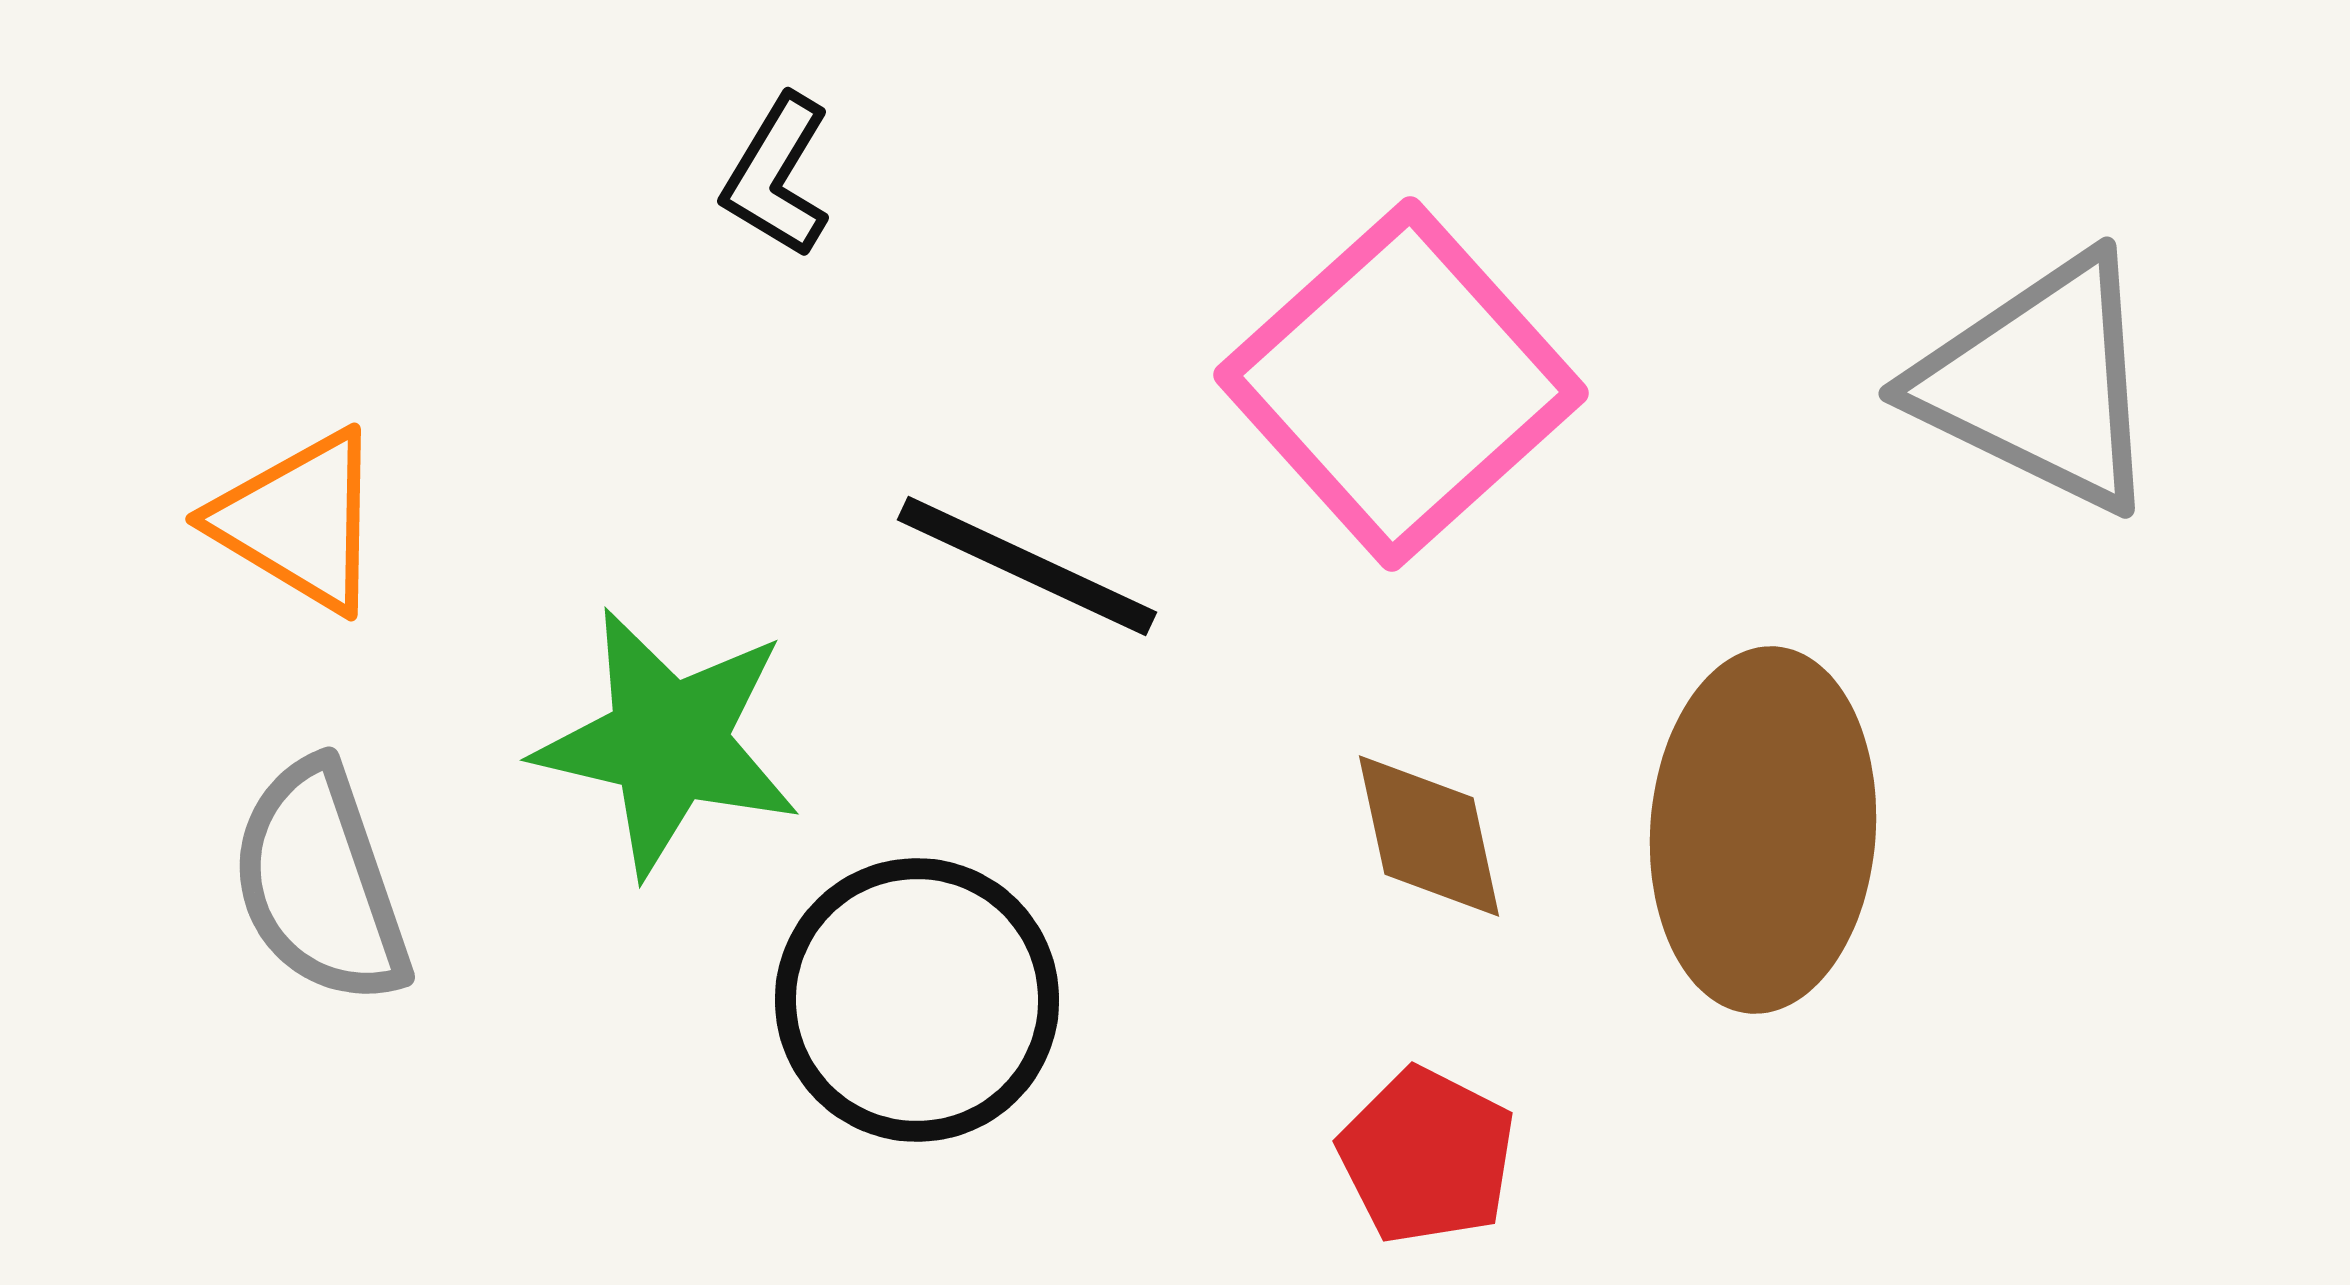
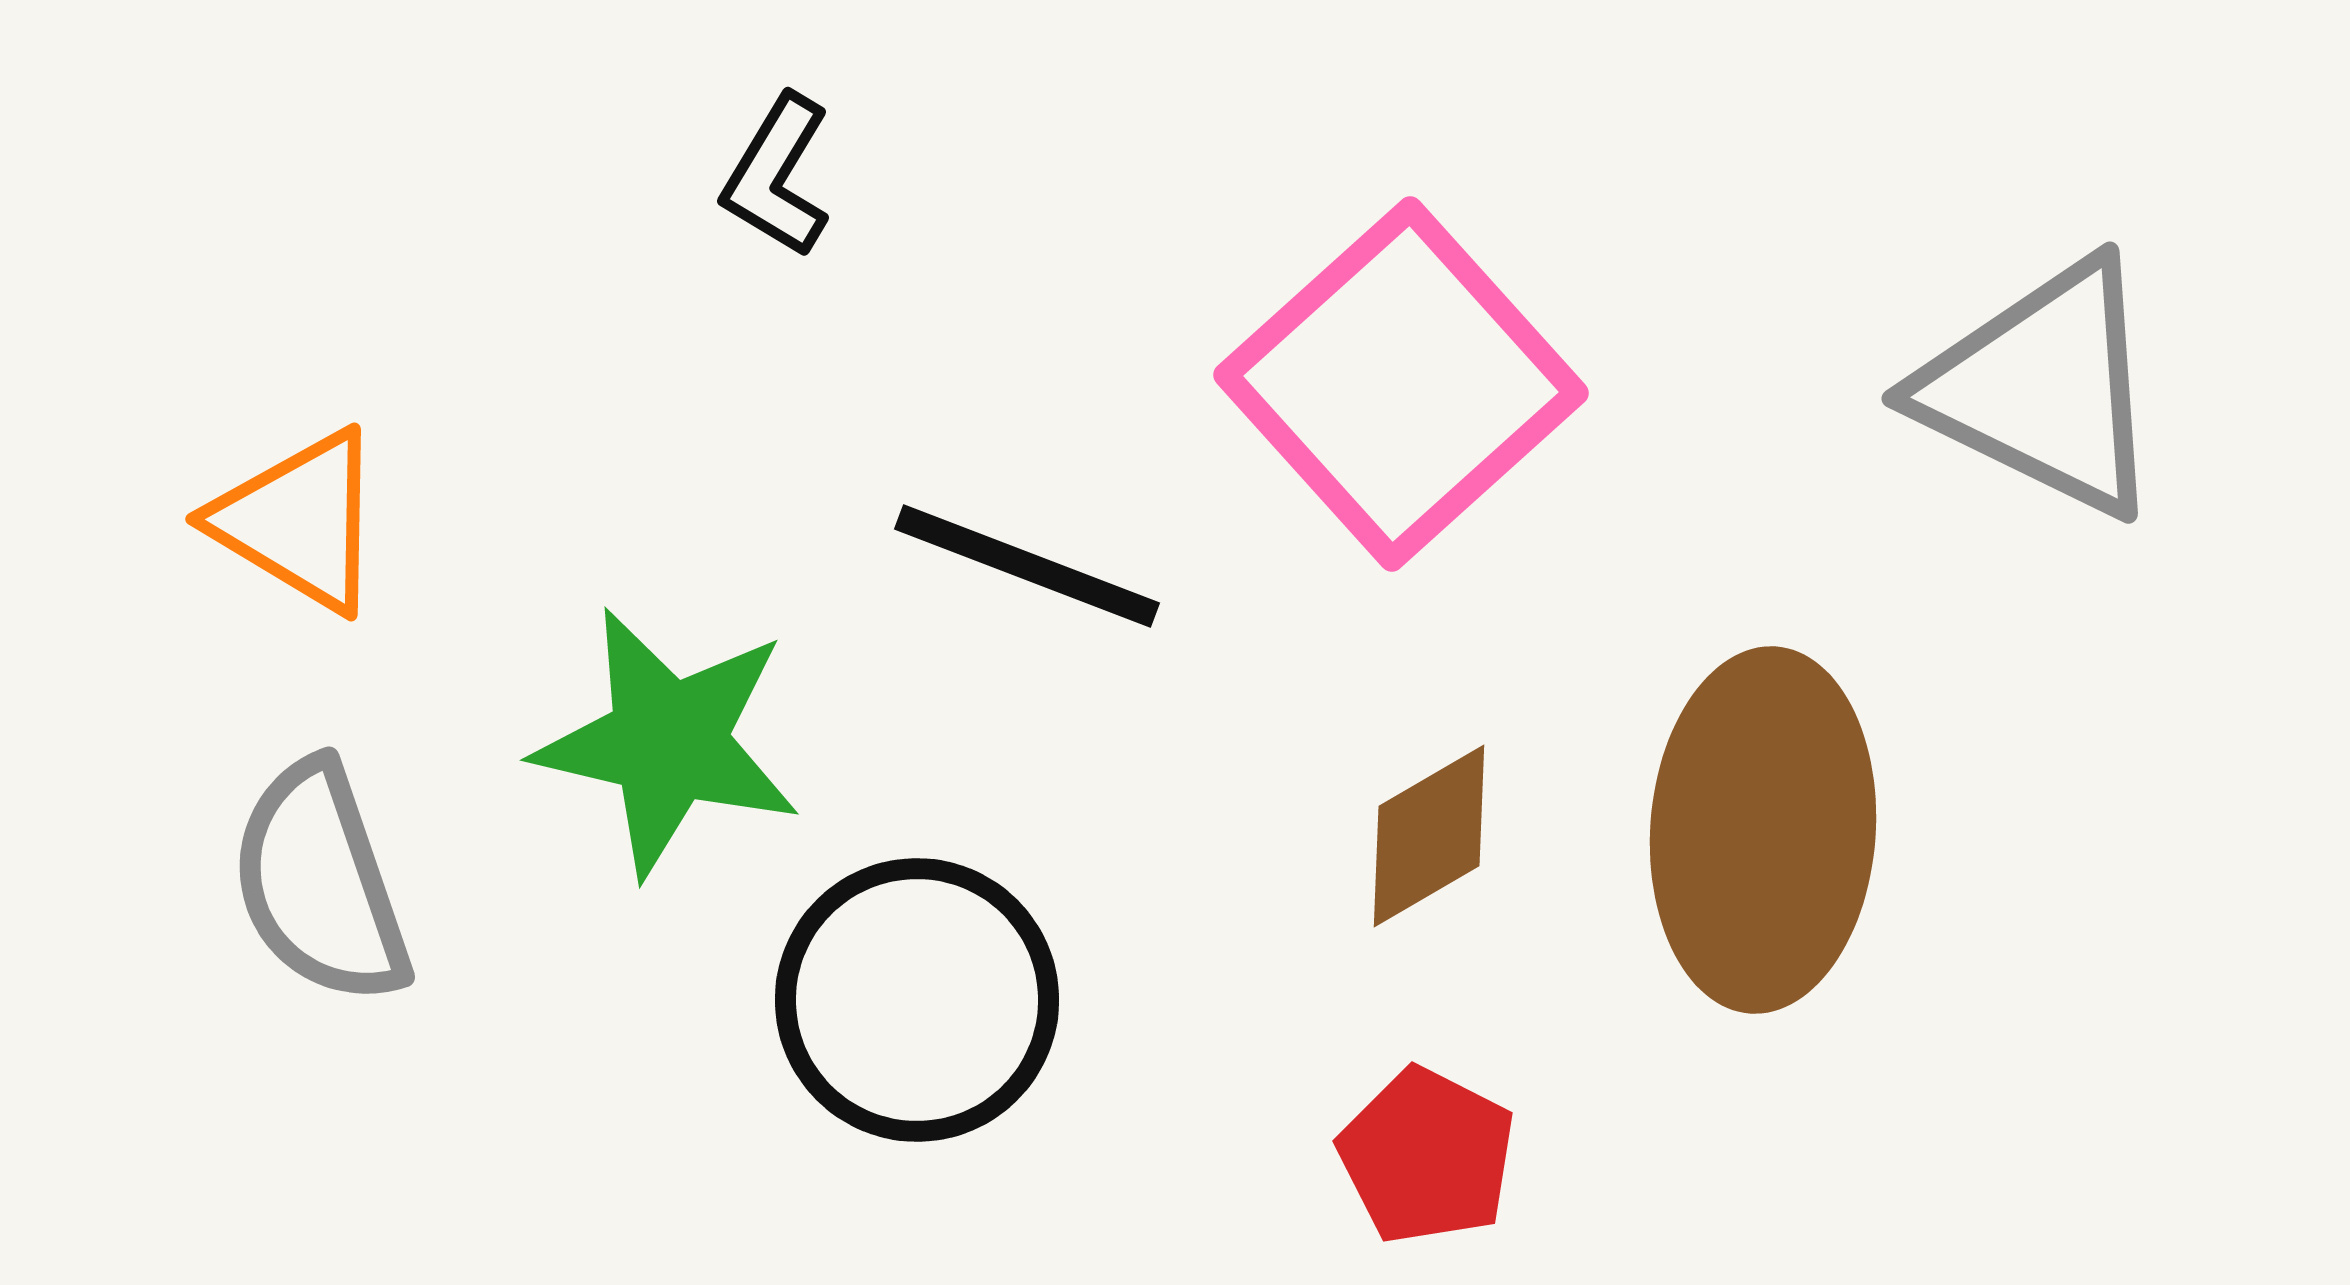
gray triangle: moved 3 px right, 5 px down
black line: rotated 4 degrees counterclockwise
brown diamond: rotated 72 degrees clockwise
